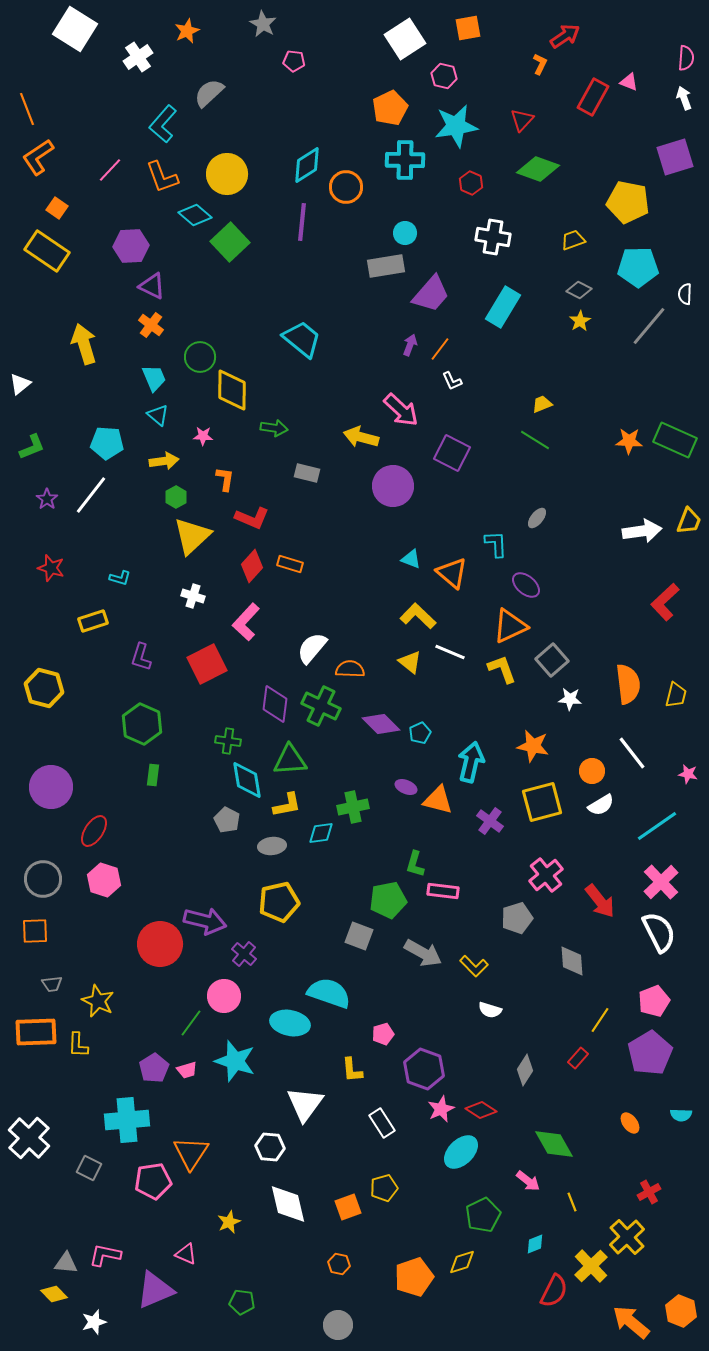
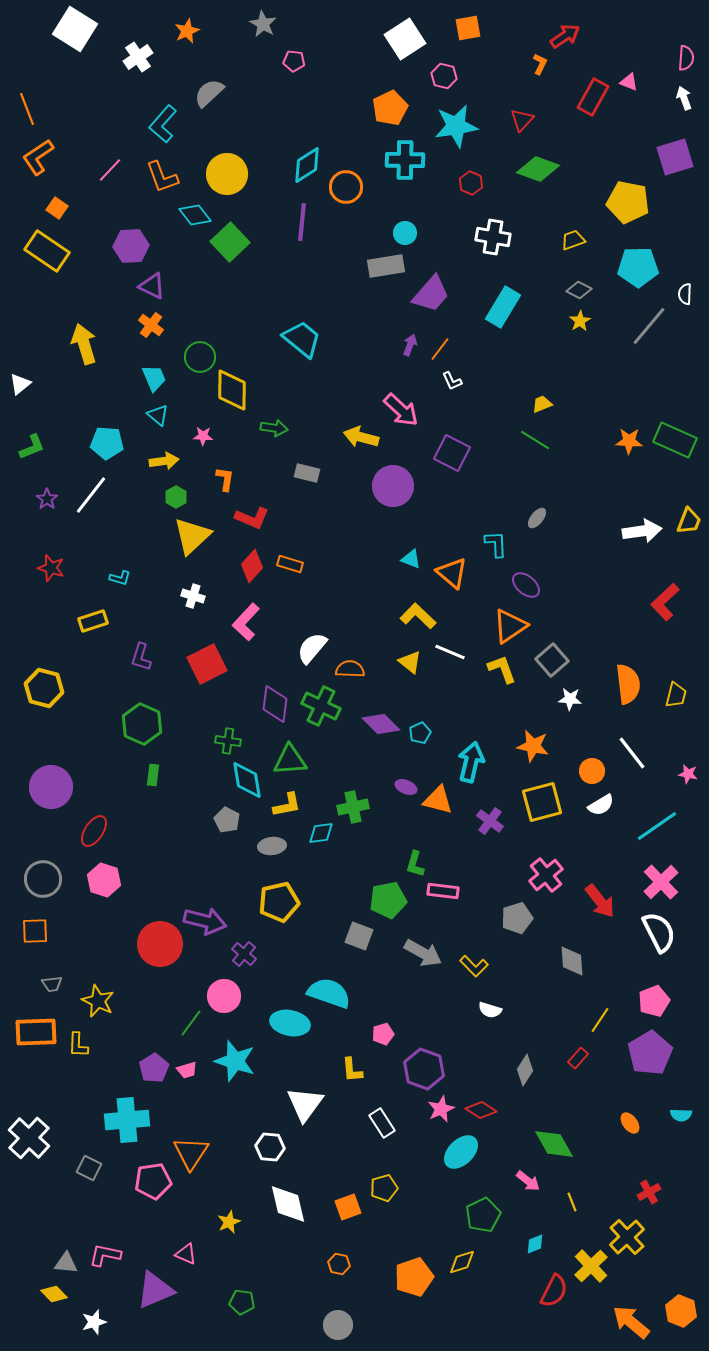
cyan diamond at (195, 215): rotated 12 degrees clockwise
orange triangle at (510, 626): rotated 9 degrees counterclockwise
